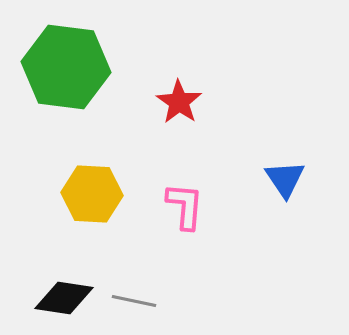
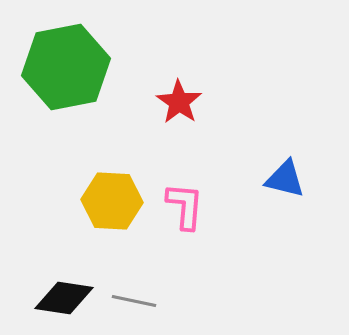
green hexagon: rotated 18 degrees counterclockwise
blue triangle: rotated 42 degrees counterclockwise
yellow hexagon: moved 20 px right, 7 px down
